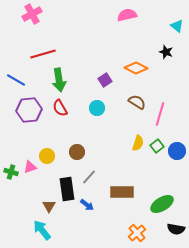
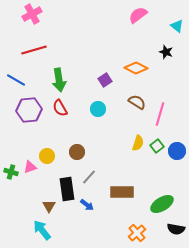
pink semicircle: moved 11 px right; rotated 24 degrees counterclockwise
red line: moved 9 px left, 4 px up
cyan circle: moved 1 px right, 1 px down
